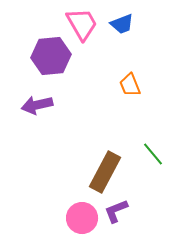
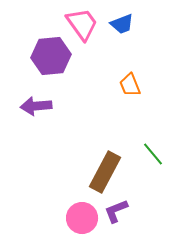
pink trapezoid: rotated 6 degrees counterclockwise
purple arrow: moved 1 px left, 1 px down; rotated 8 degrees clockwise
